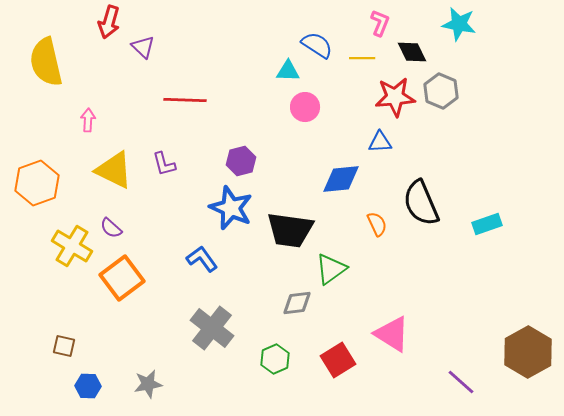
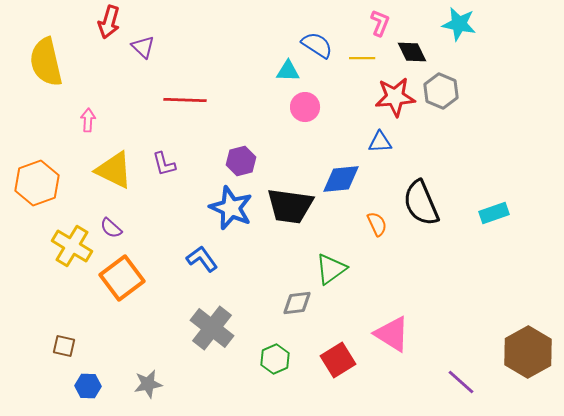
cyan rectangle: moved 7 px right, 11 px up
black trapezoid: moved 24 px up
